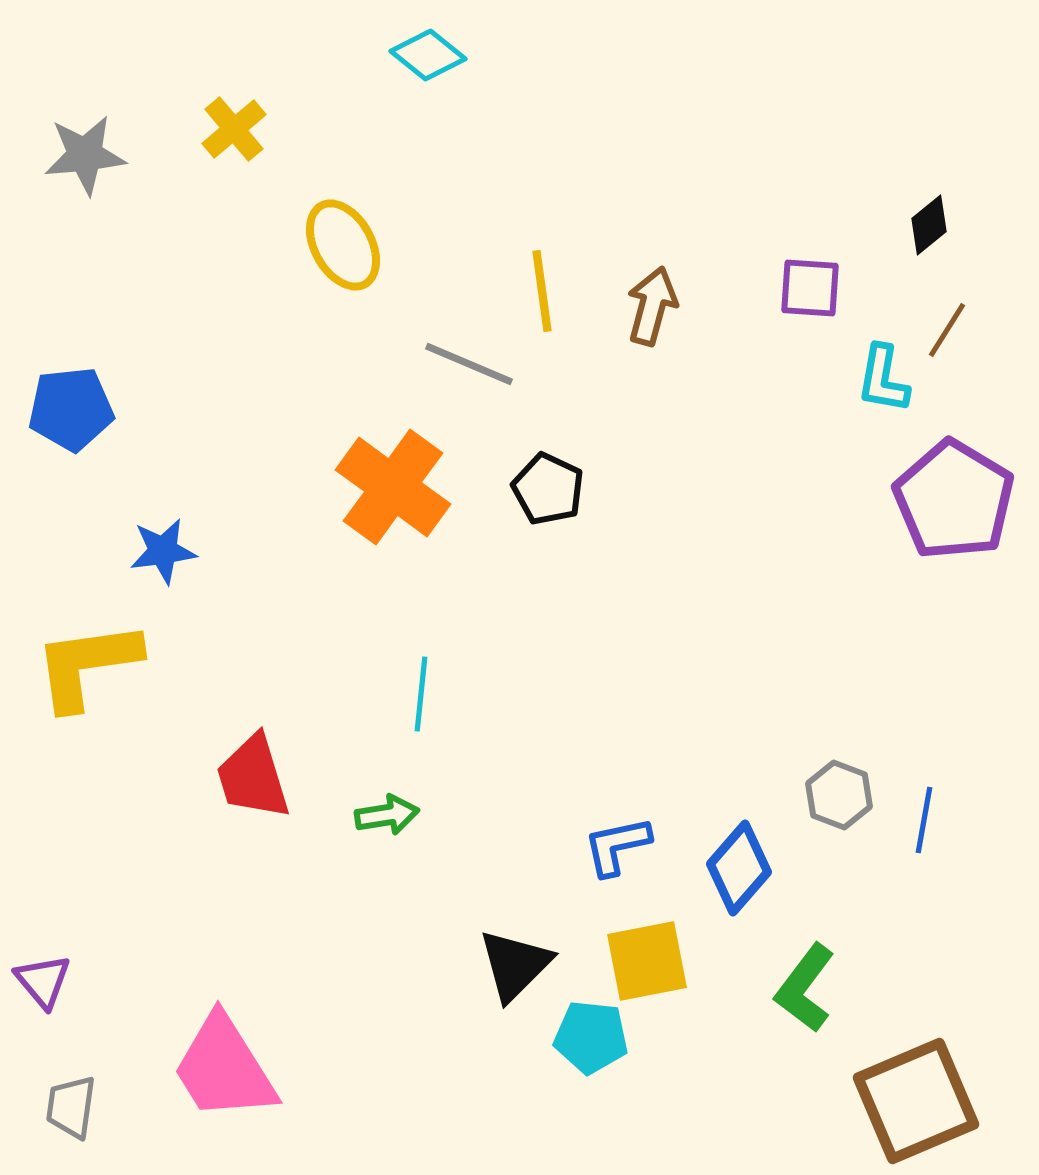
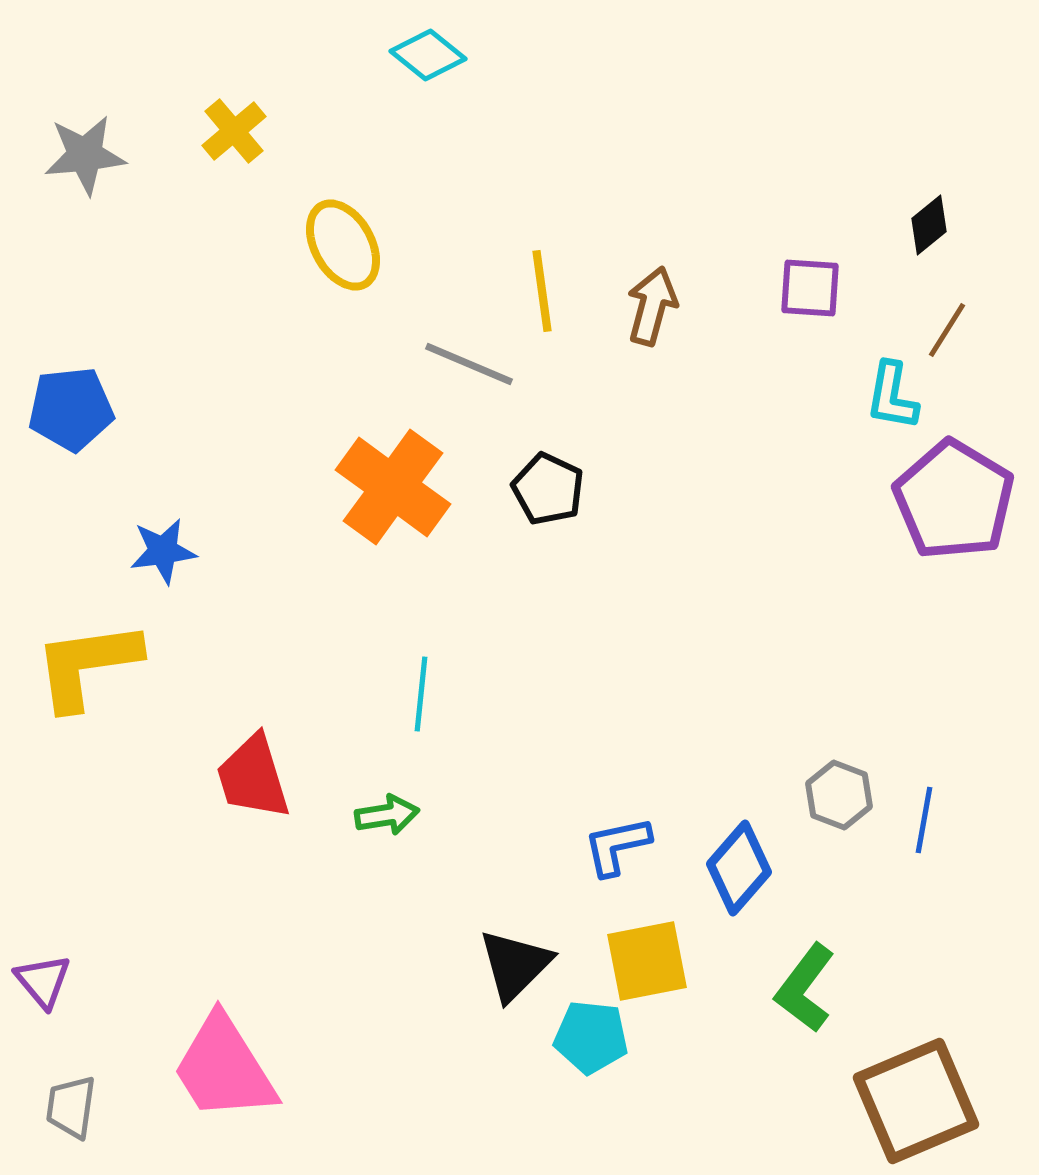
yellow cross: moved 2 px down
cyan L-shape: moved 9 px right, 17 px down
